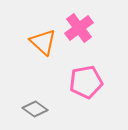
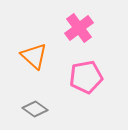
orange triangle: moved 9 px left, 14 px down
pink pentagon: moved 5 px up
